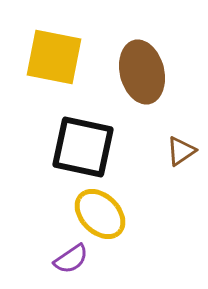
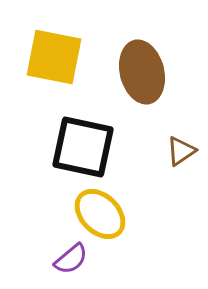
purple semicircle: rotated 6 degrees counterclockwise
